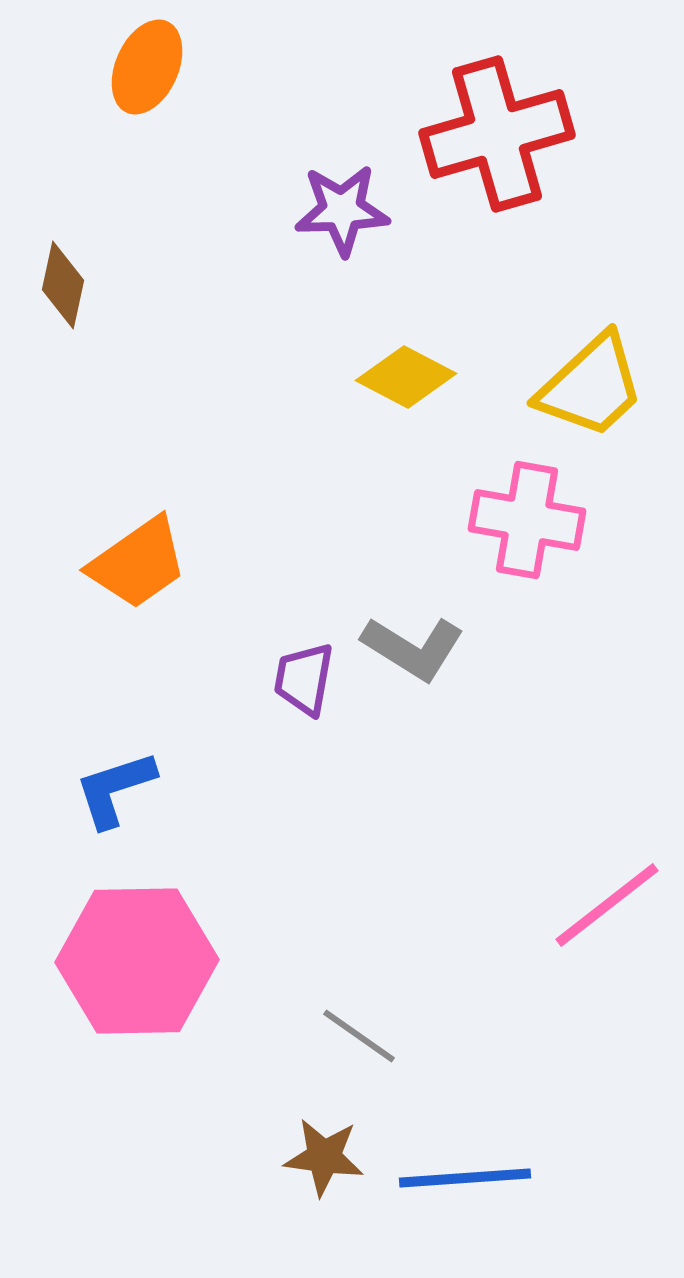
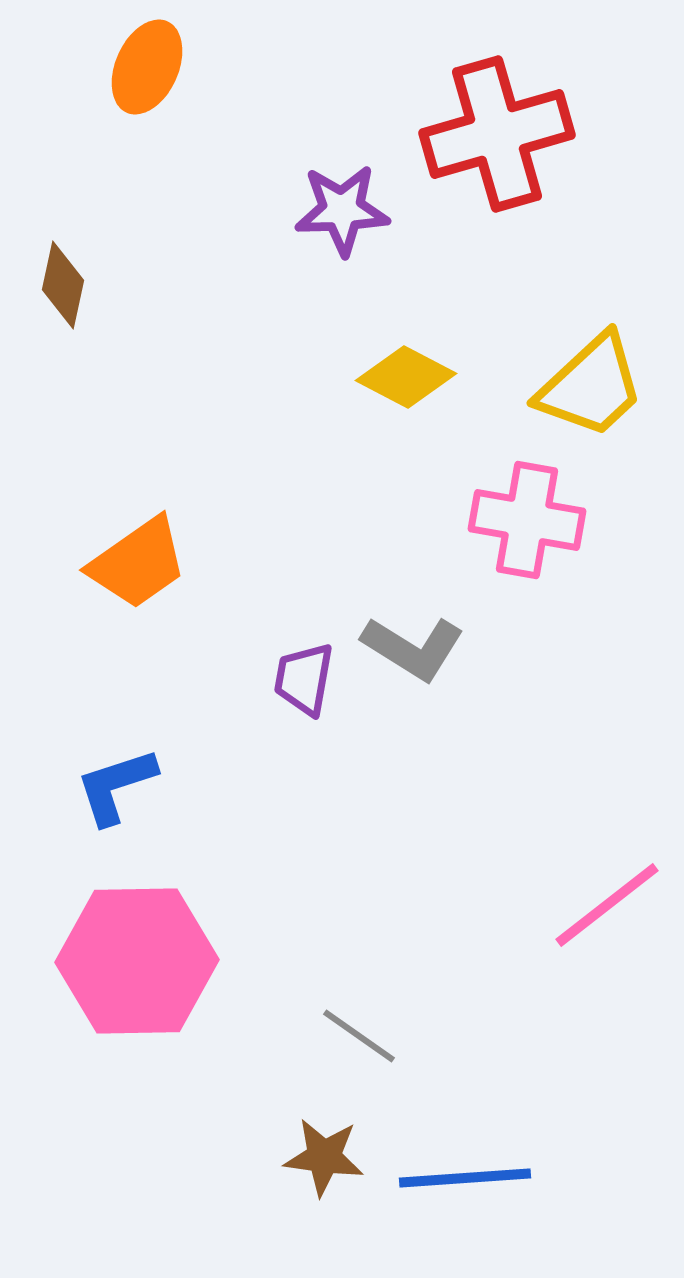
blue L-shape: moved 1 px right, 3 px up
